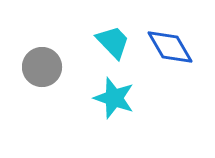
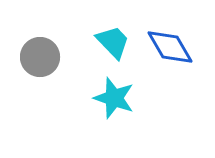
gray circle: moved 2 px left, 10 px up
